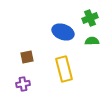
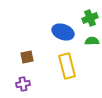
yellow rectangle: moved 3 px right, 3 px up
